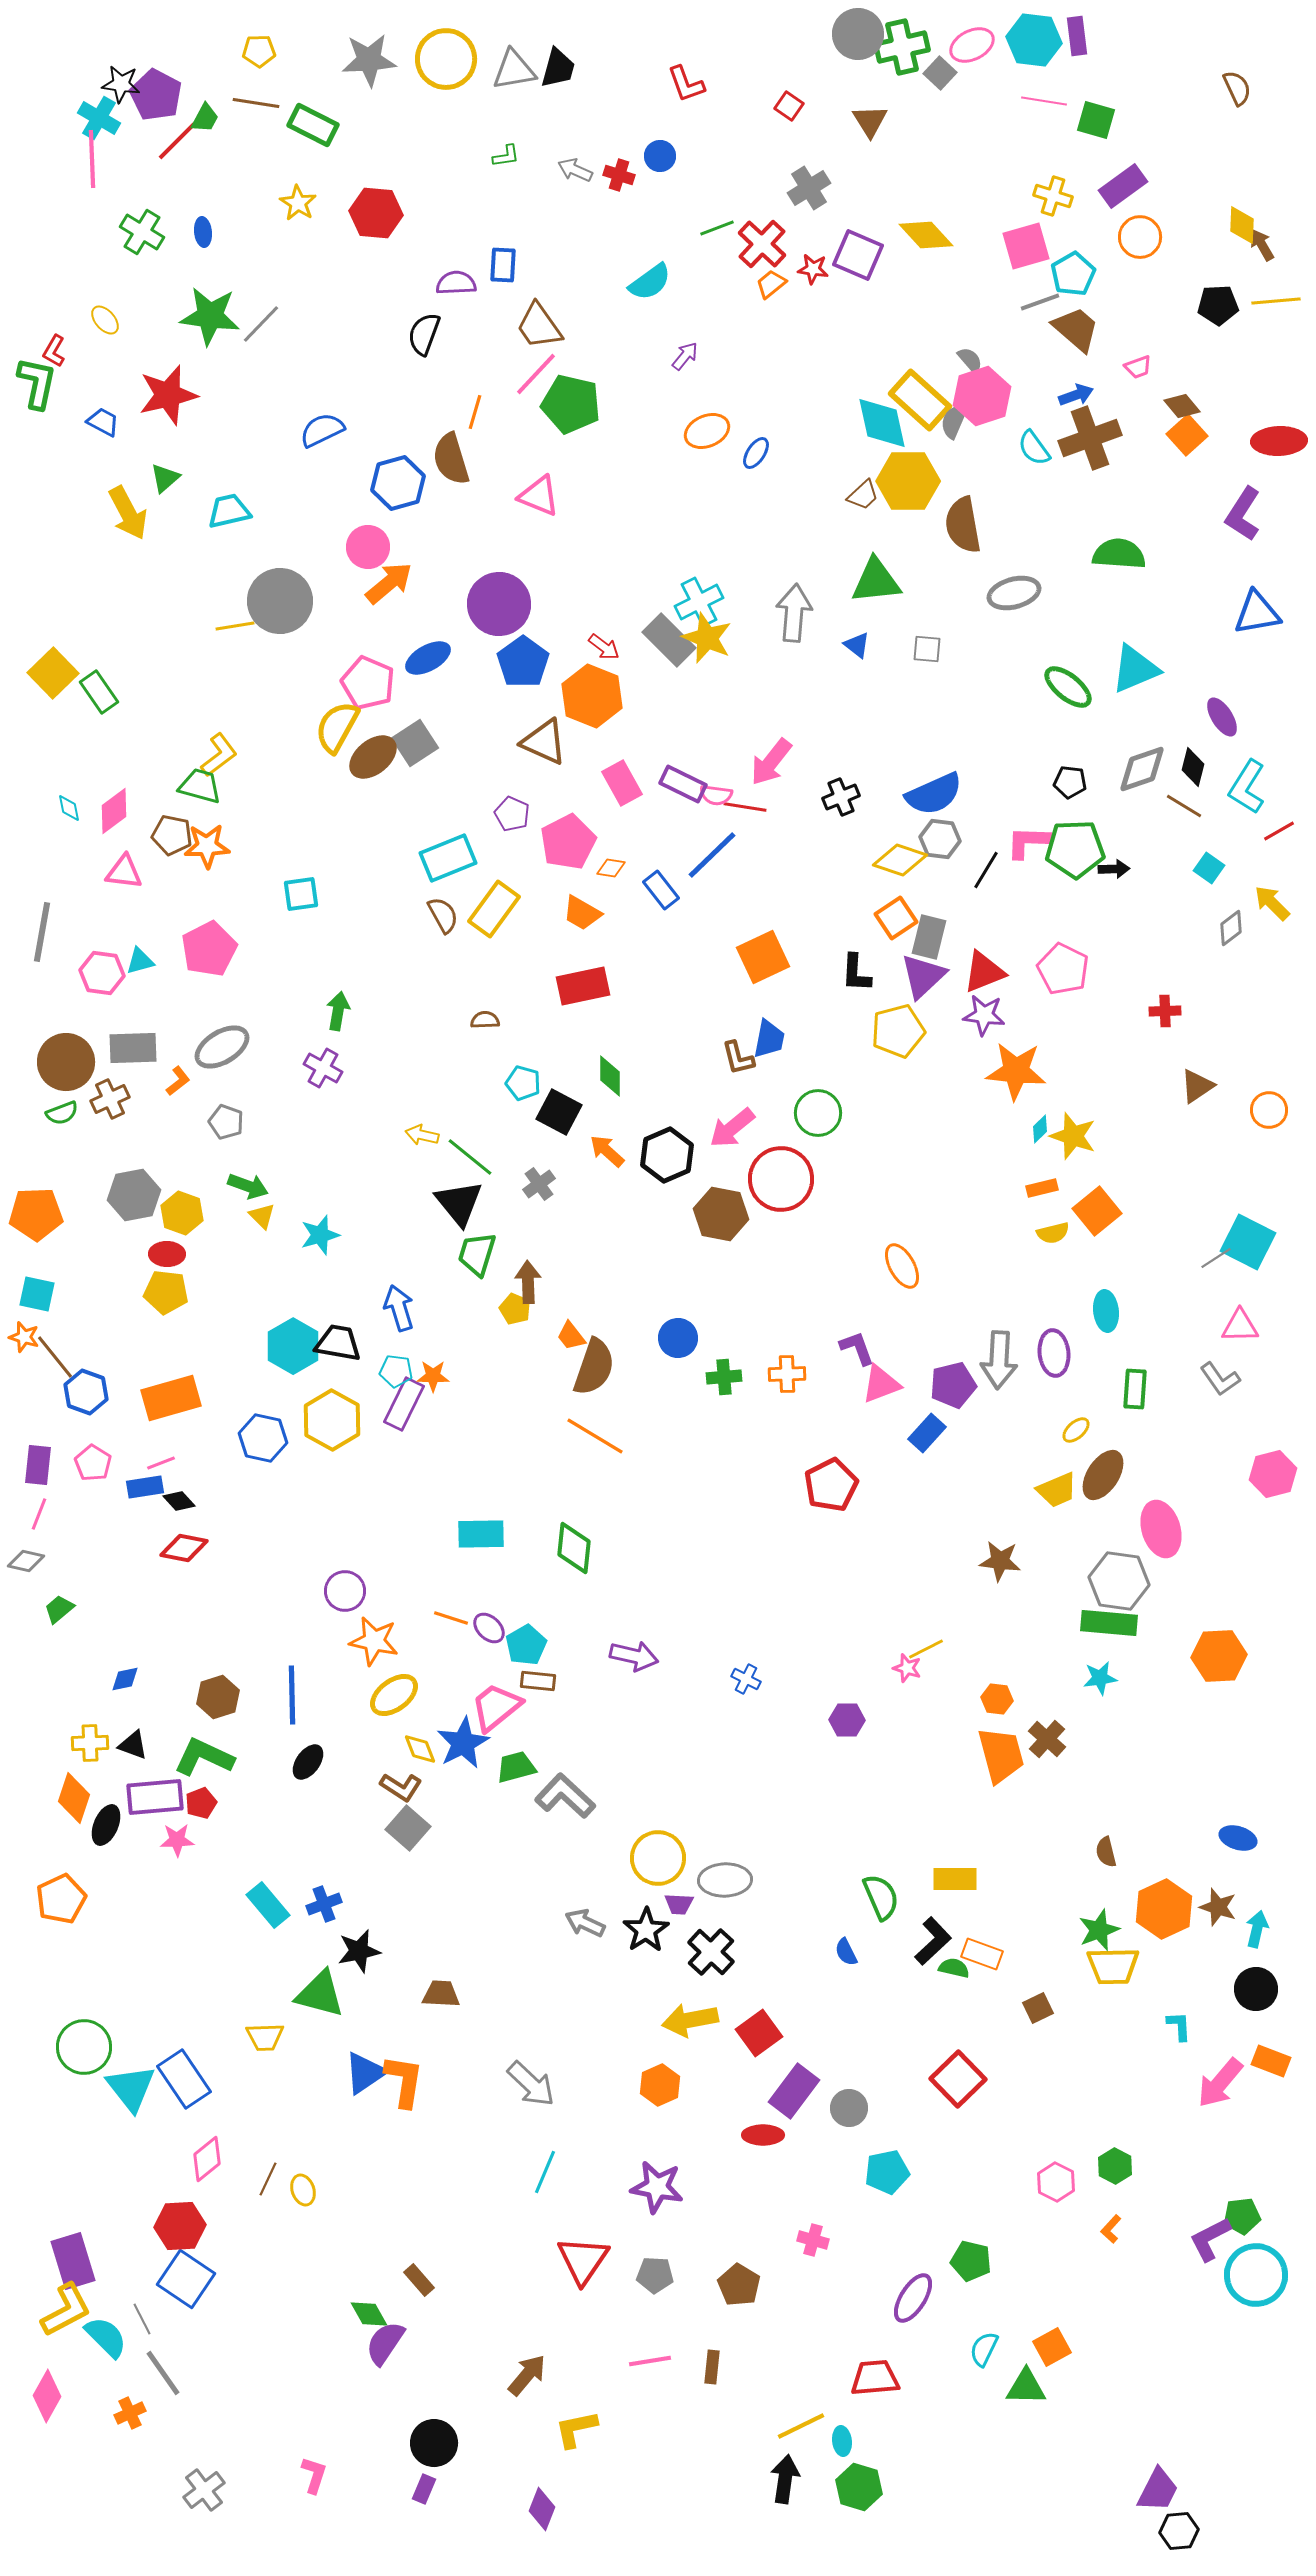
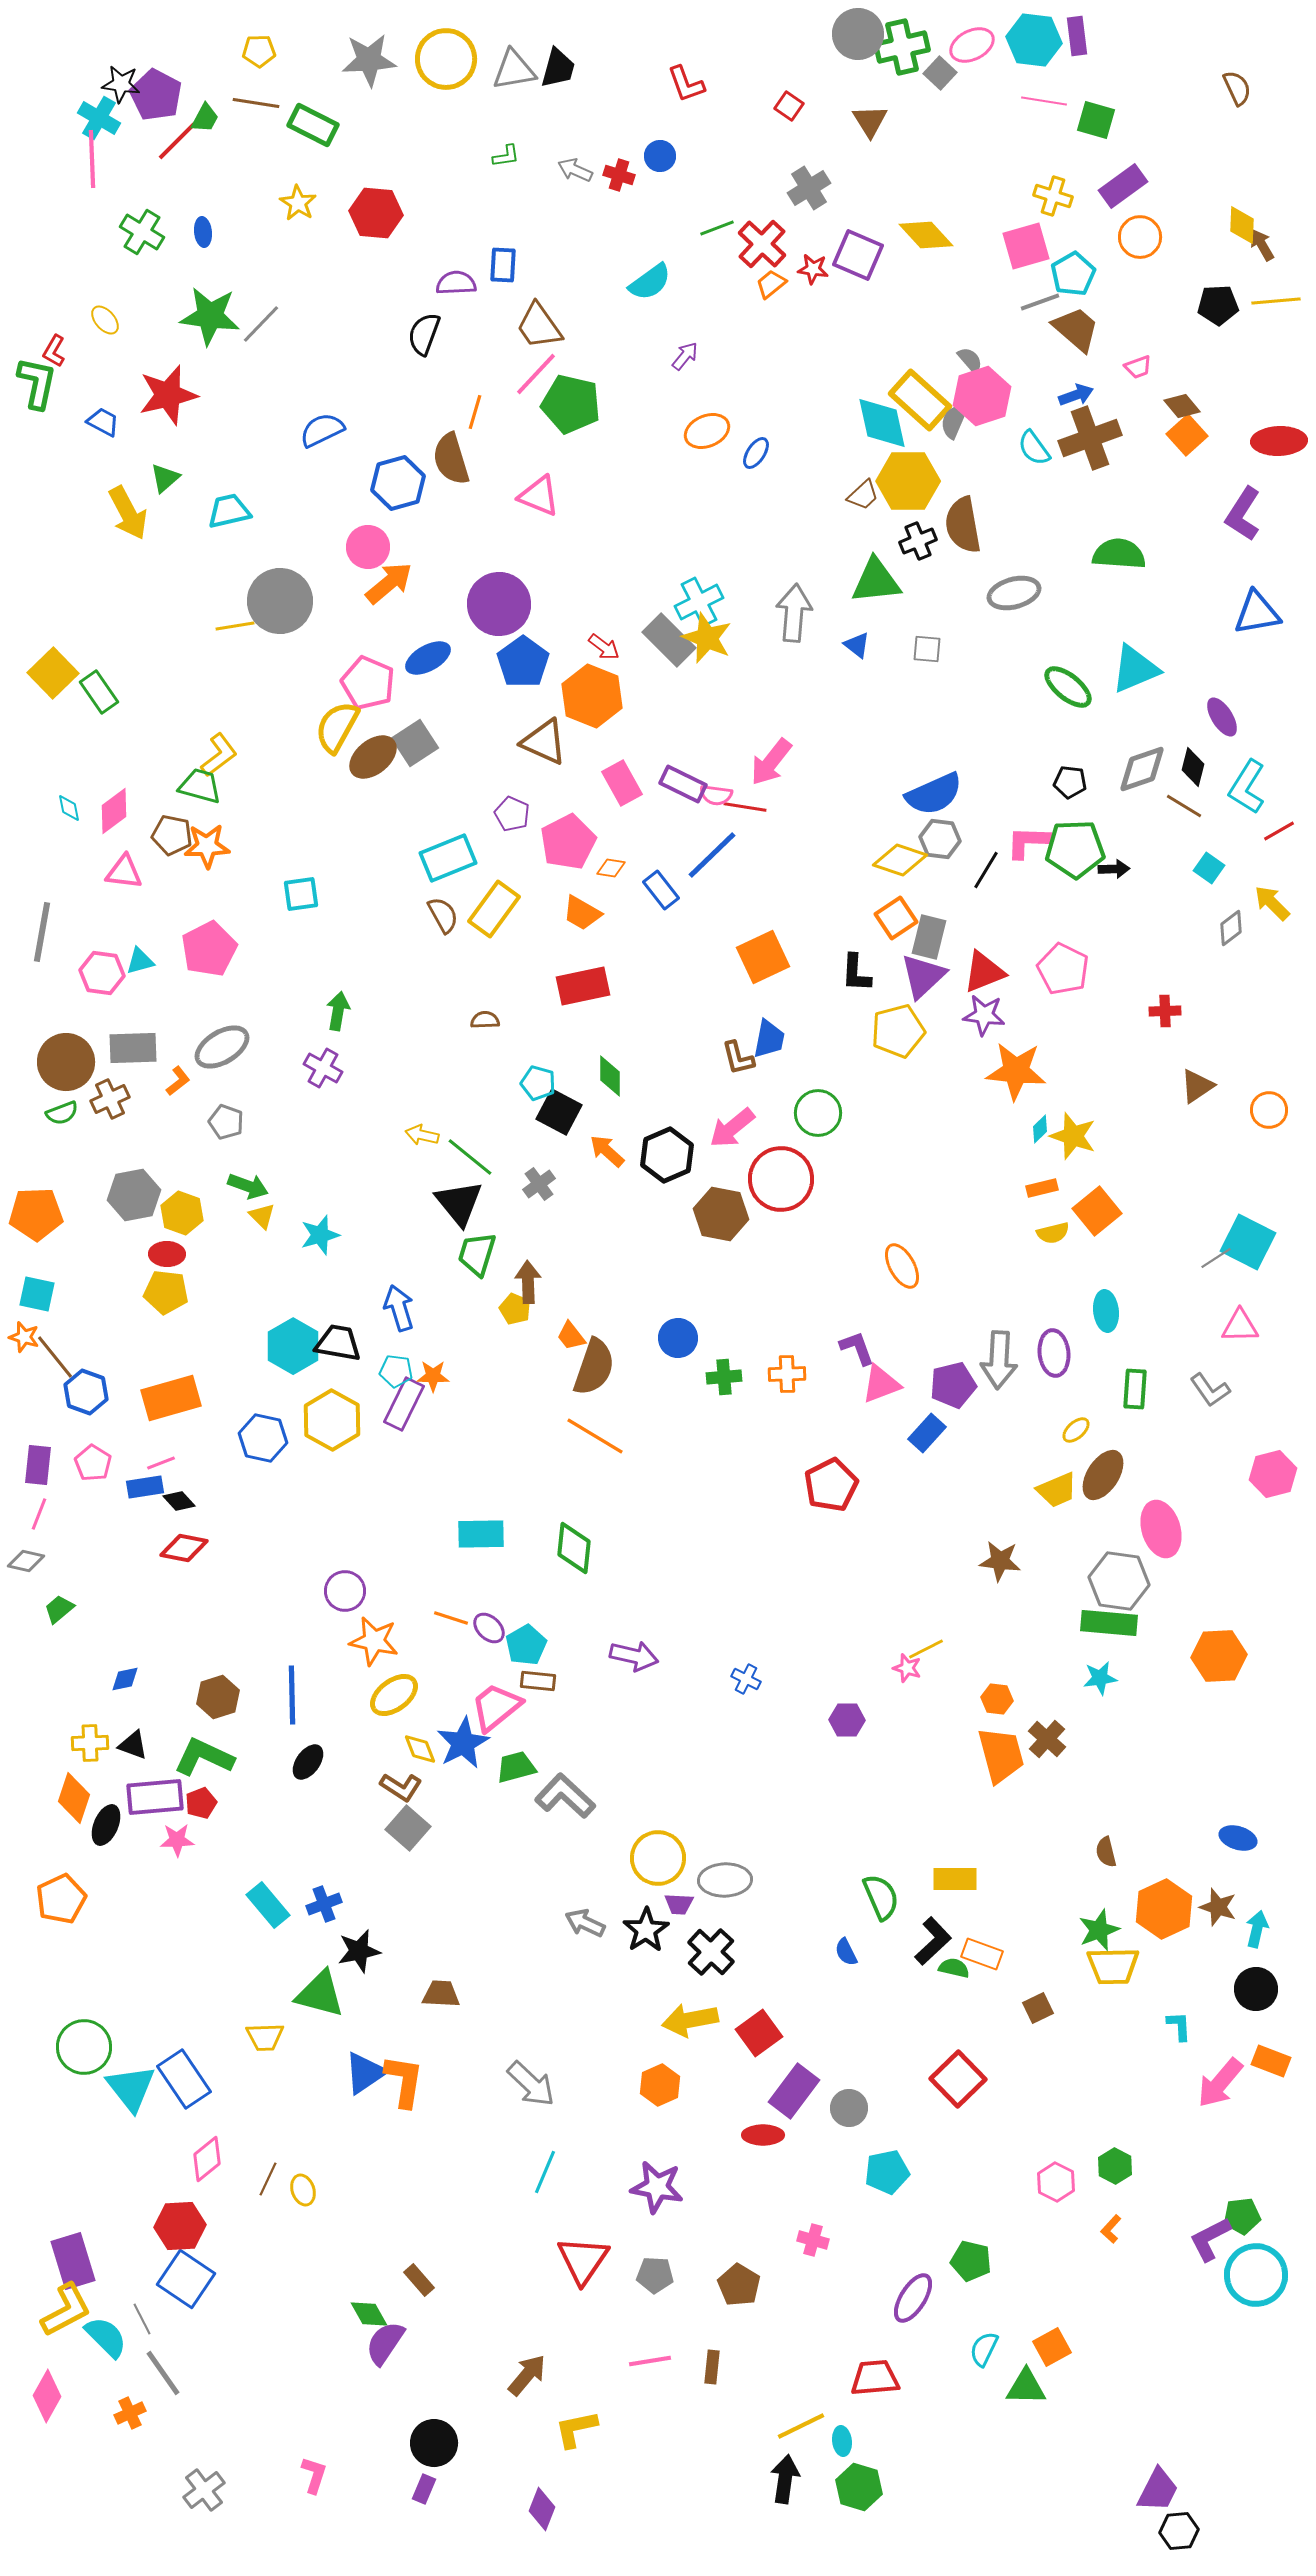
black cross at (841, 797): moved 77 px right, 256 px up
cyan pentagon at (523, 1083): moved 15 px right
gray L-shape at (1220, 1379): moved 10 px left, 11 px down
